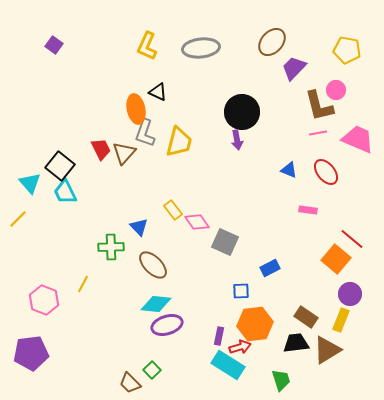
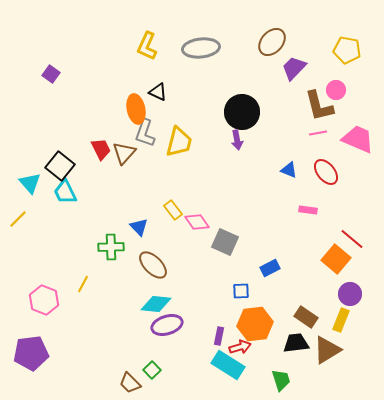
purple square at (54, 45): moved 3 px left, 29 px down
